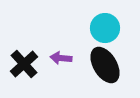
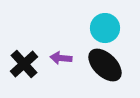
black ellipse: rotated 15 degrees counterclockwise
